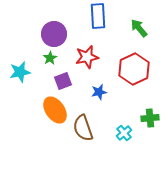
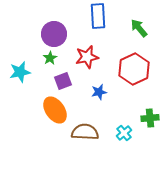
brown semicircle: moved 2 px right, 4 px down; rotated 112 degrees clockwise
